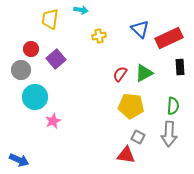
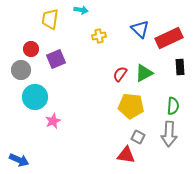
purple square: rotated 18 degrees clockwise
